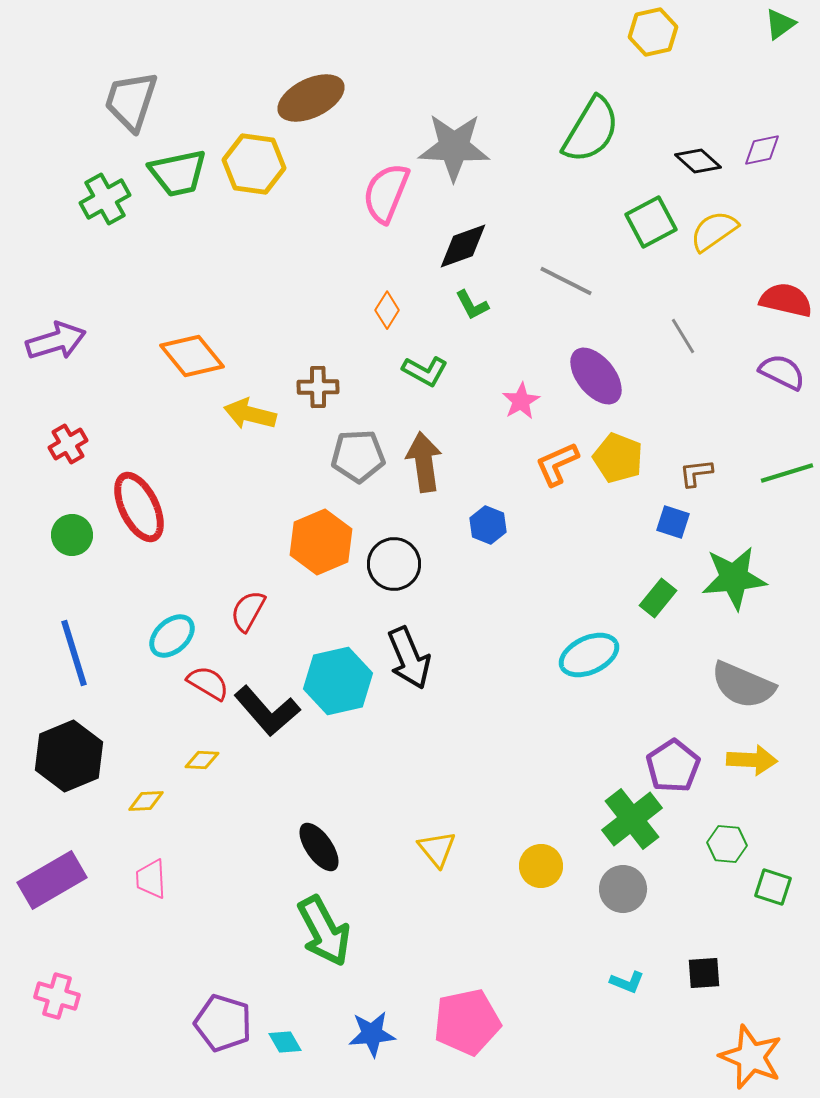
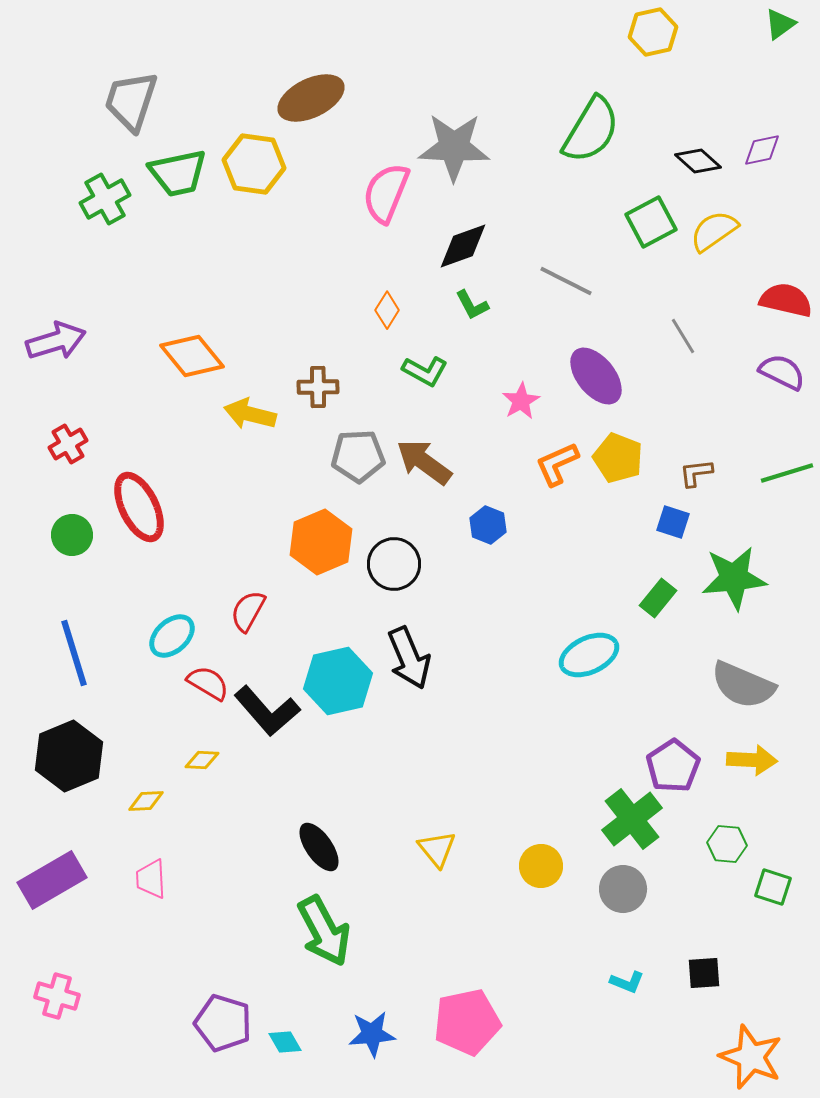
brown arrow at (424, 462): rotated 46 degrees counterclockwise
